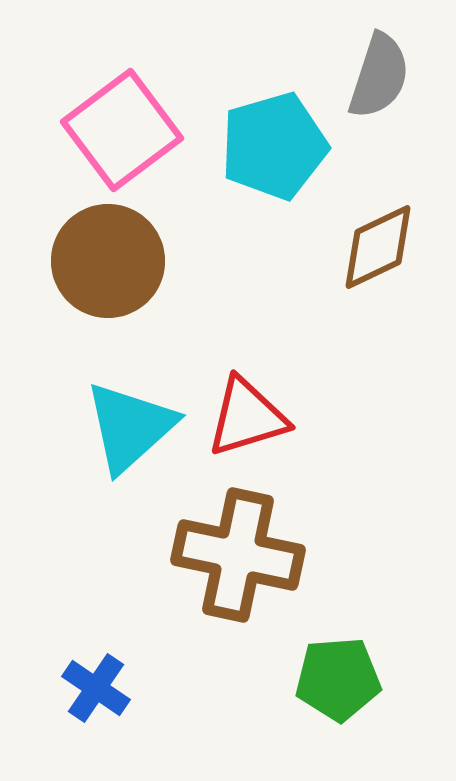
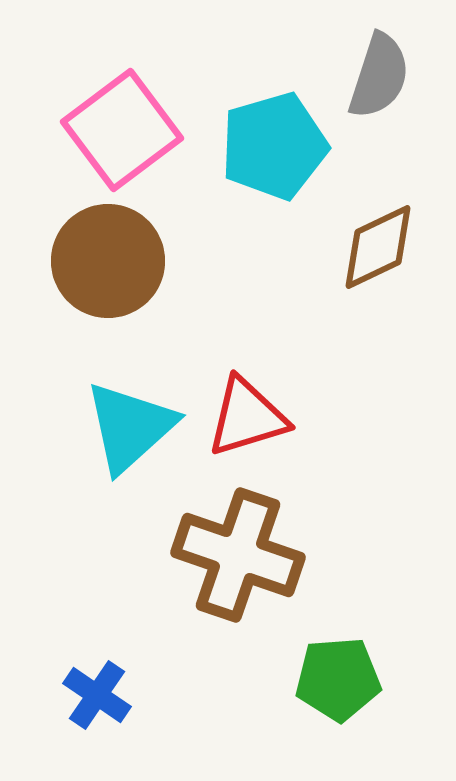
brown cross: rotated 7 degrees clockwise
blue cross: moved 1 px right, 7 px down
